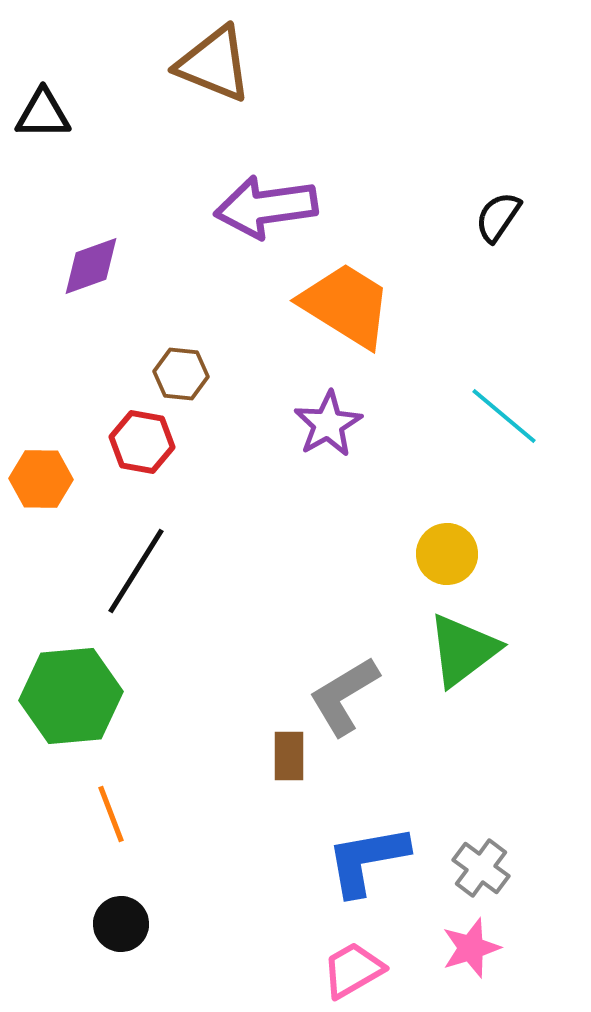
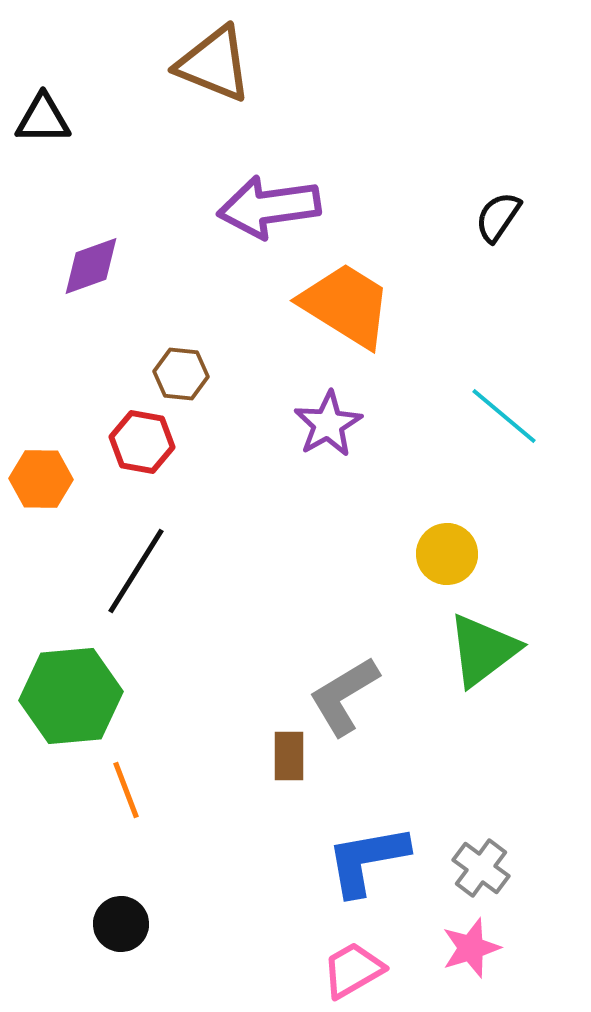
black triangle: moved 5 px down
purple arrow: moved 3 px right
green triangle: moved 20 px right
orange line: moved 15 px right, 24 px up
